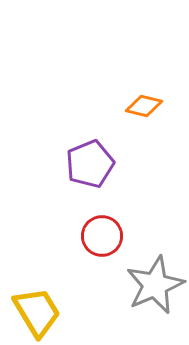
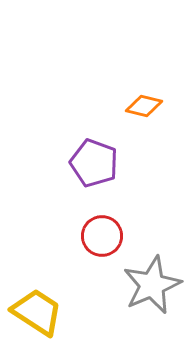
purple pentagon: moved 4 px right, 1 px up; rotated 30 degrees counterclockwise
gray star: moved 3 px left
yellow trapezoid: rotated 26 degrees counterclockwise
